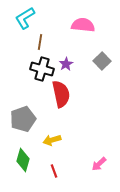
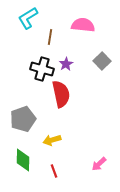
cyan L-shape: moved 3 px right
brown line: moved 10 px right, 5 px up
green diamond: rotated 15 degrees counterclockwise
